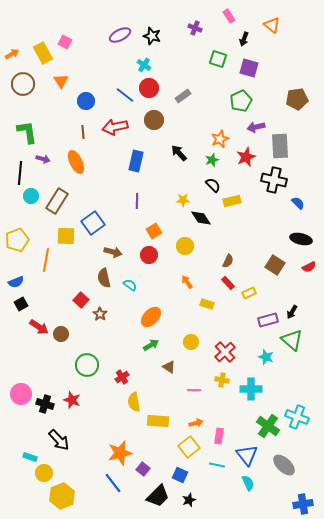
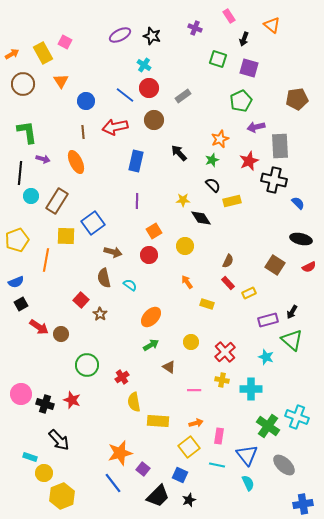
red star at (246, 157): moved 3 px right, 4 px down
